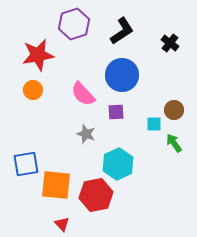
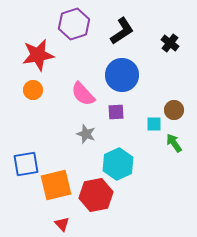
orange square: rotated 20 degrees counterclockwise
